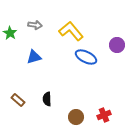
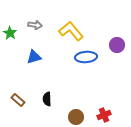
blue ellipse: rotated 30 degrees counterclockwise
